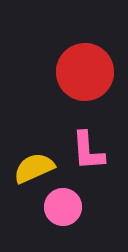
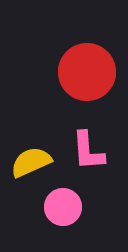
red circle: moved 2 px right
yellow semicircle: moved 3 px left, 6 px up
